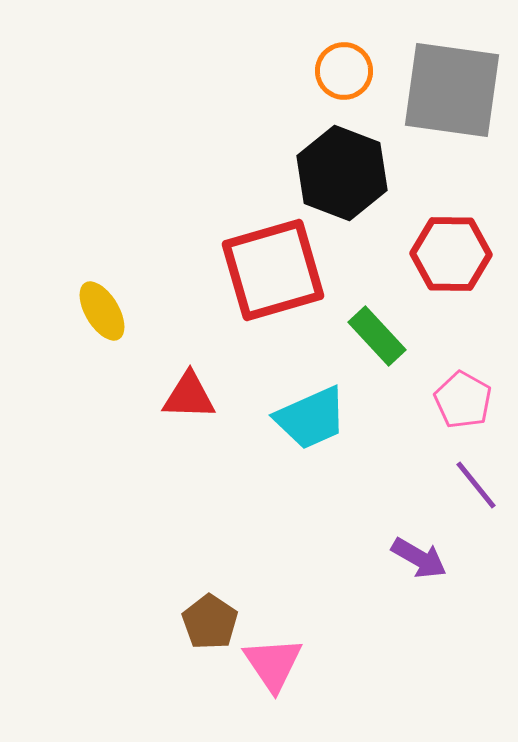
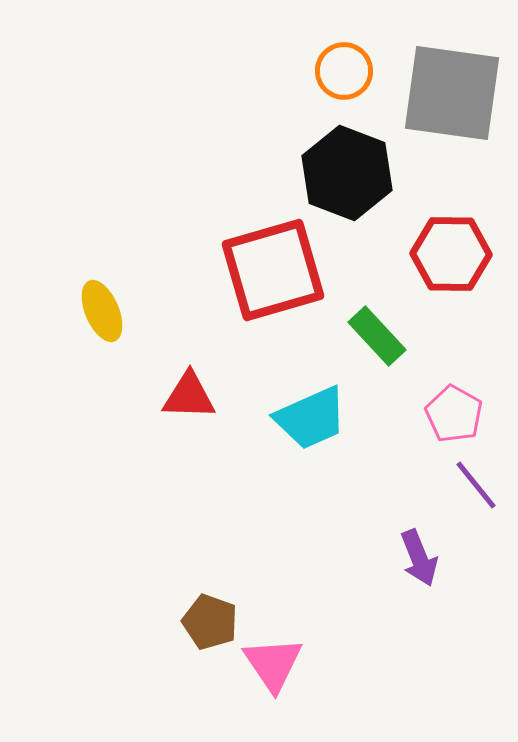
gray square: moved 3 px down
black hexagon: moved 5 px right
yellow ellipse: rotated 8 degrees clockwise
pink pentagon: moved 9 px left, 14 px down
purple arrow: rotated 38 degrees clockwise
brown pentagon: rotated 14 degrees counterclockwise
